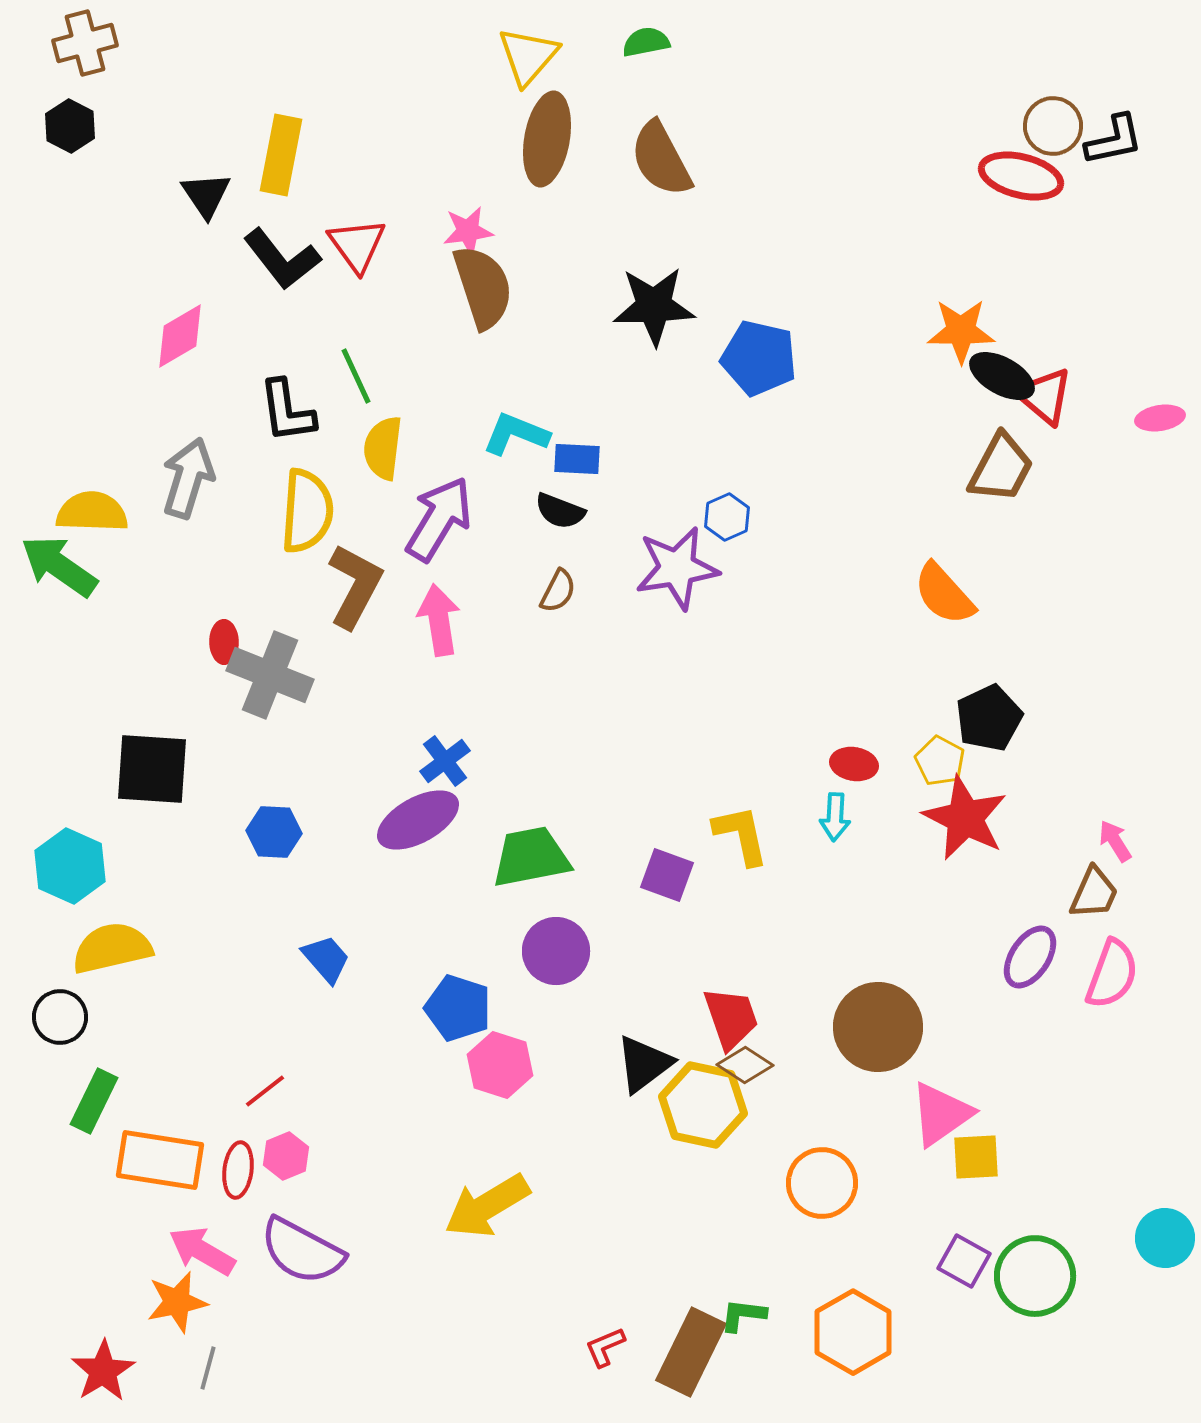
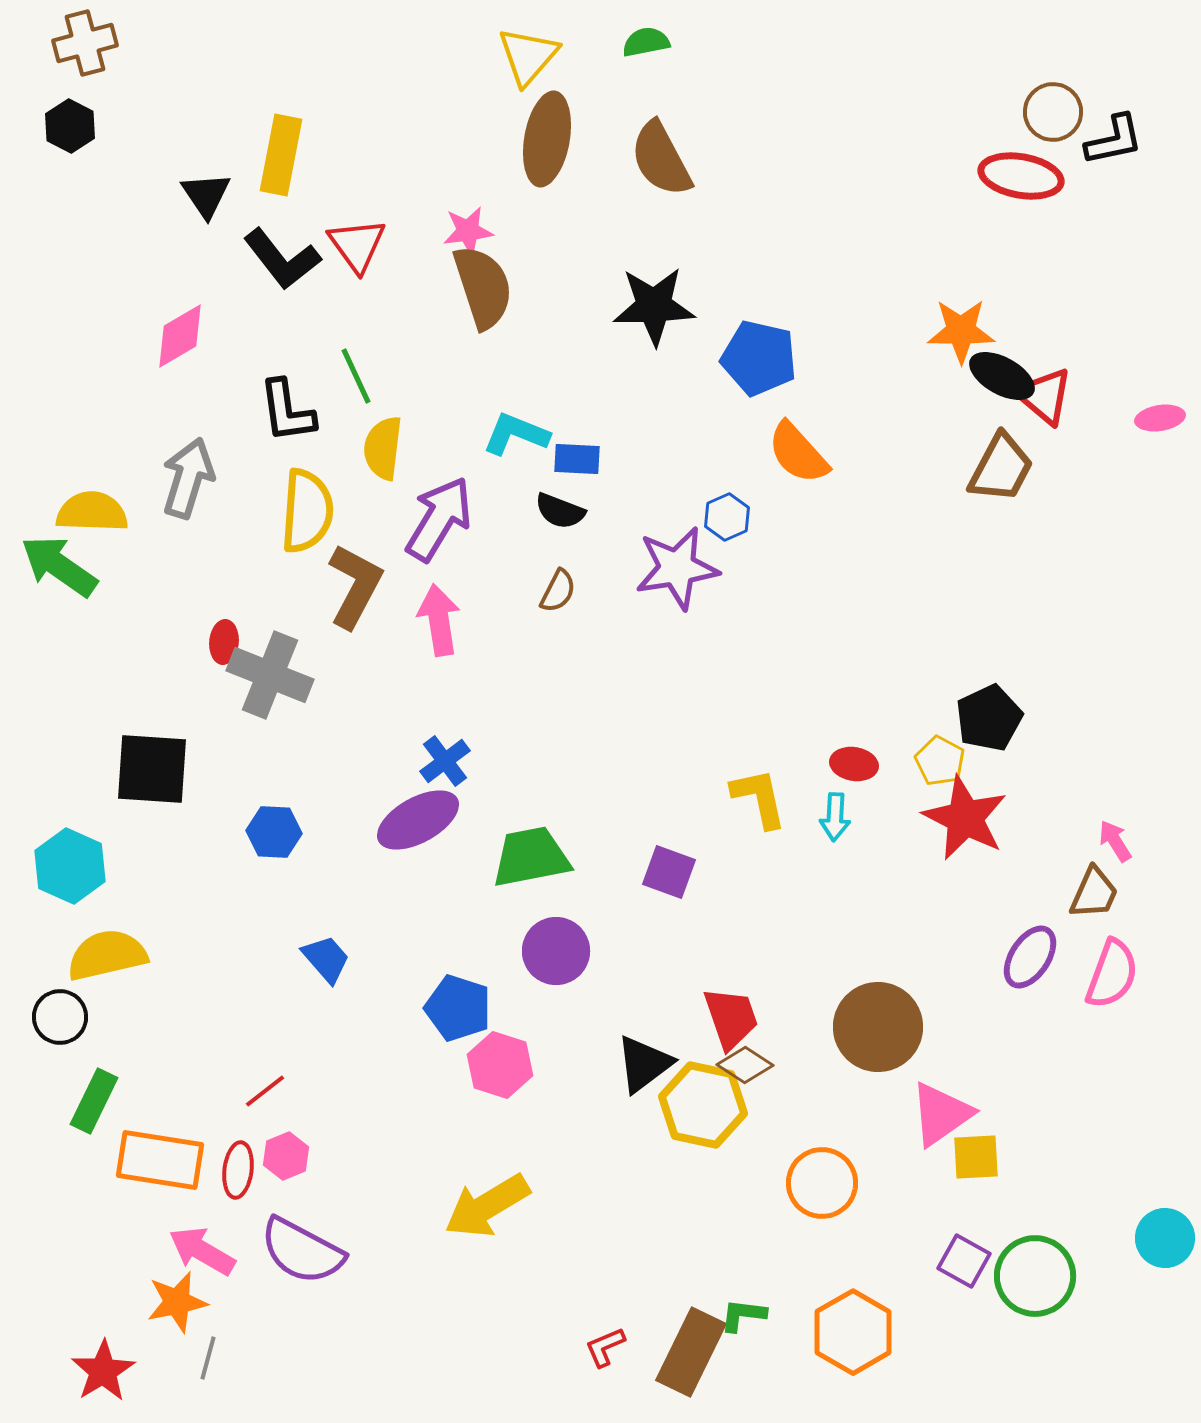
brown circle at (1053, 126): moved 14 px up
red ellipse at (1021, 176): rotated 4 degrees counterclockwise
orange semicircle at (944, 594): moved 146 px left, 141 px up
red ellipse at (224, 642): rotated 6 degrees clockwise
yellow L-shape at (741, 835): moved 18 px right, 37 px up
purple square at (667, 875): moved 2 px right, 3 px up
yellow semicircle at (112, 948): moved 5 px left, 7 px down
gray line at (208, 1368): moved 10 px up
